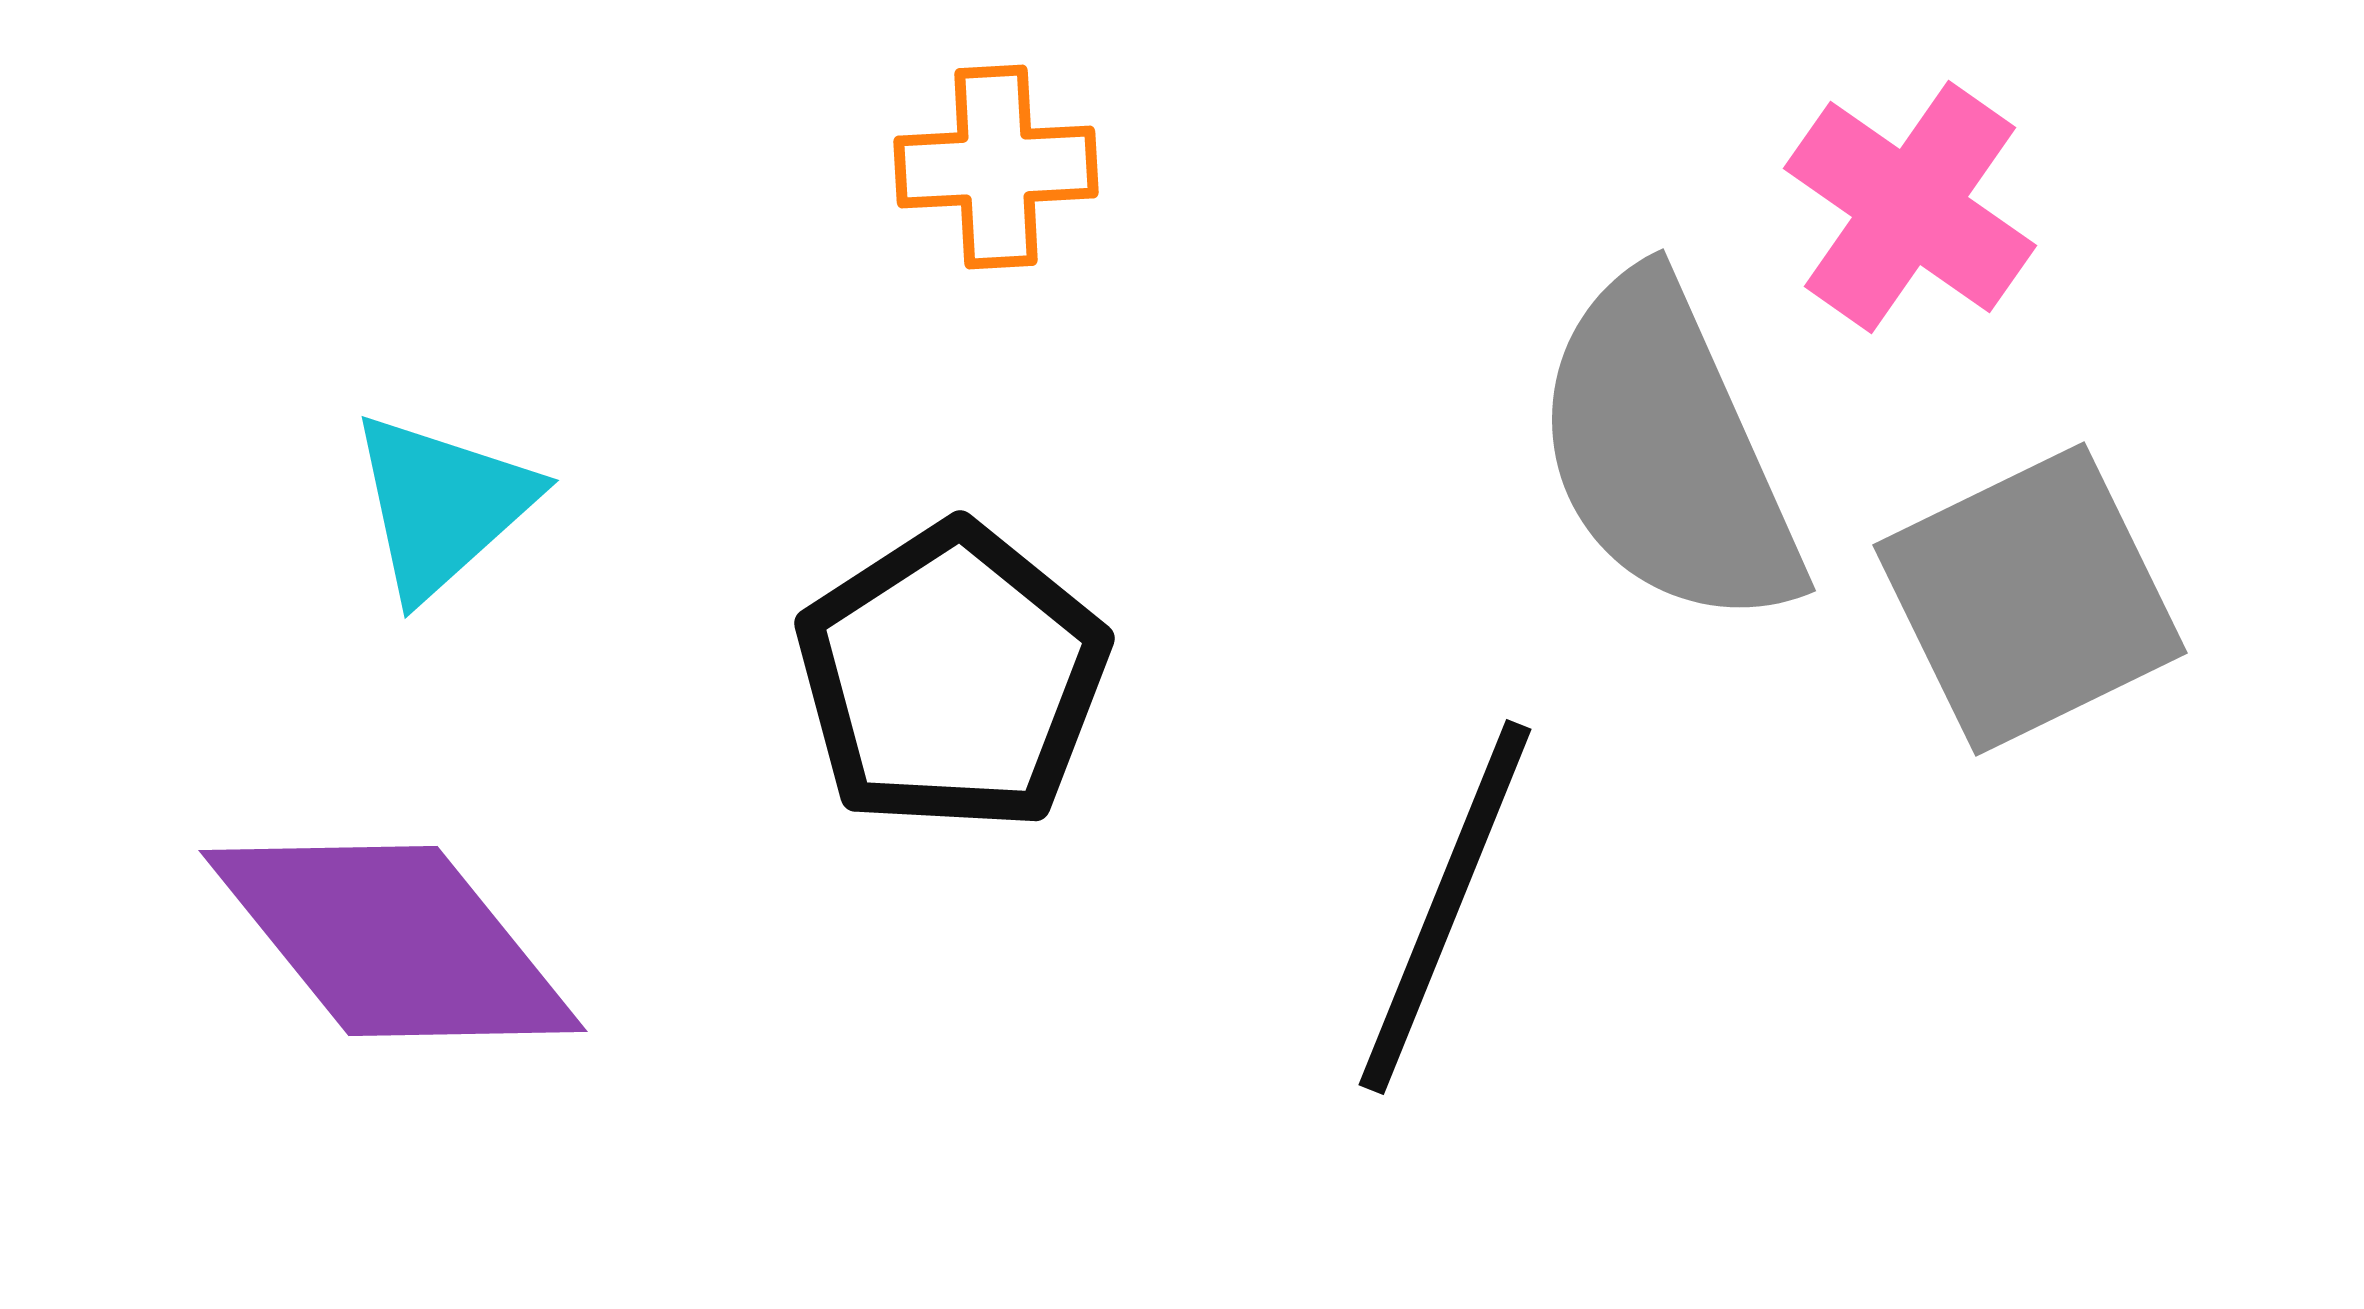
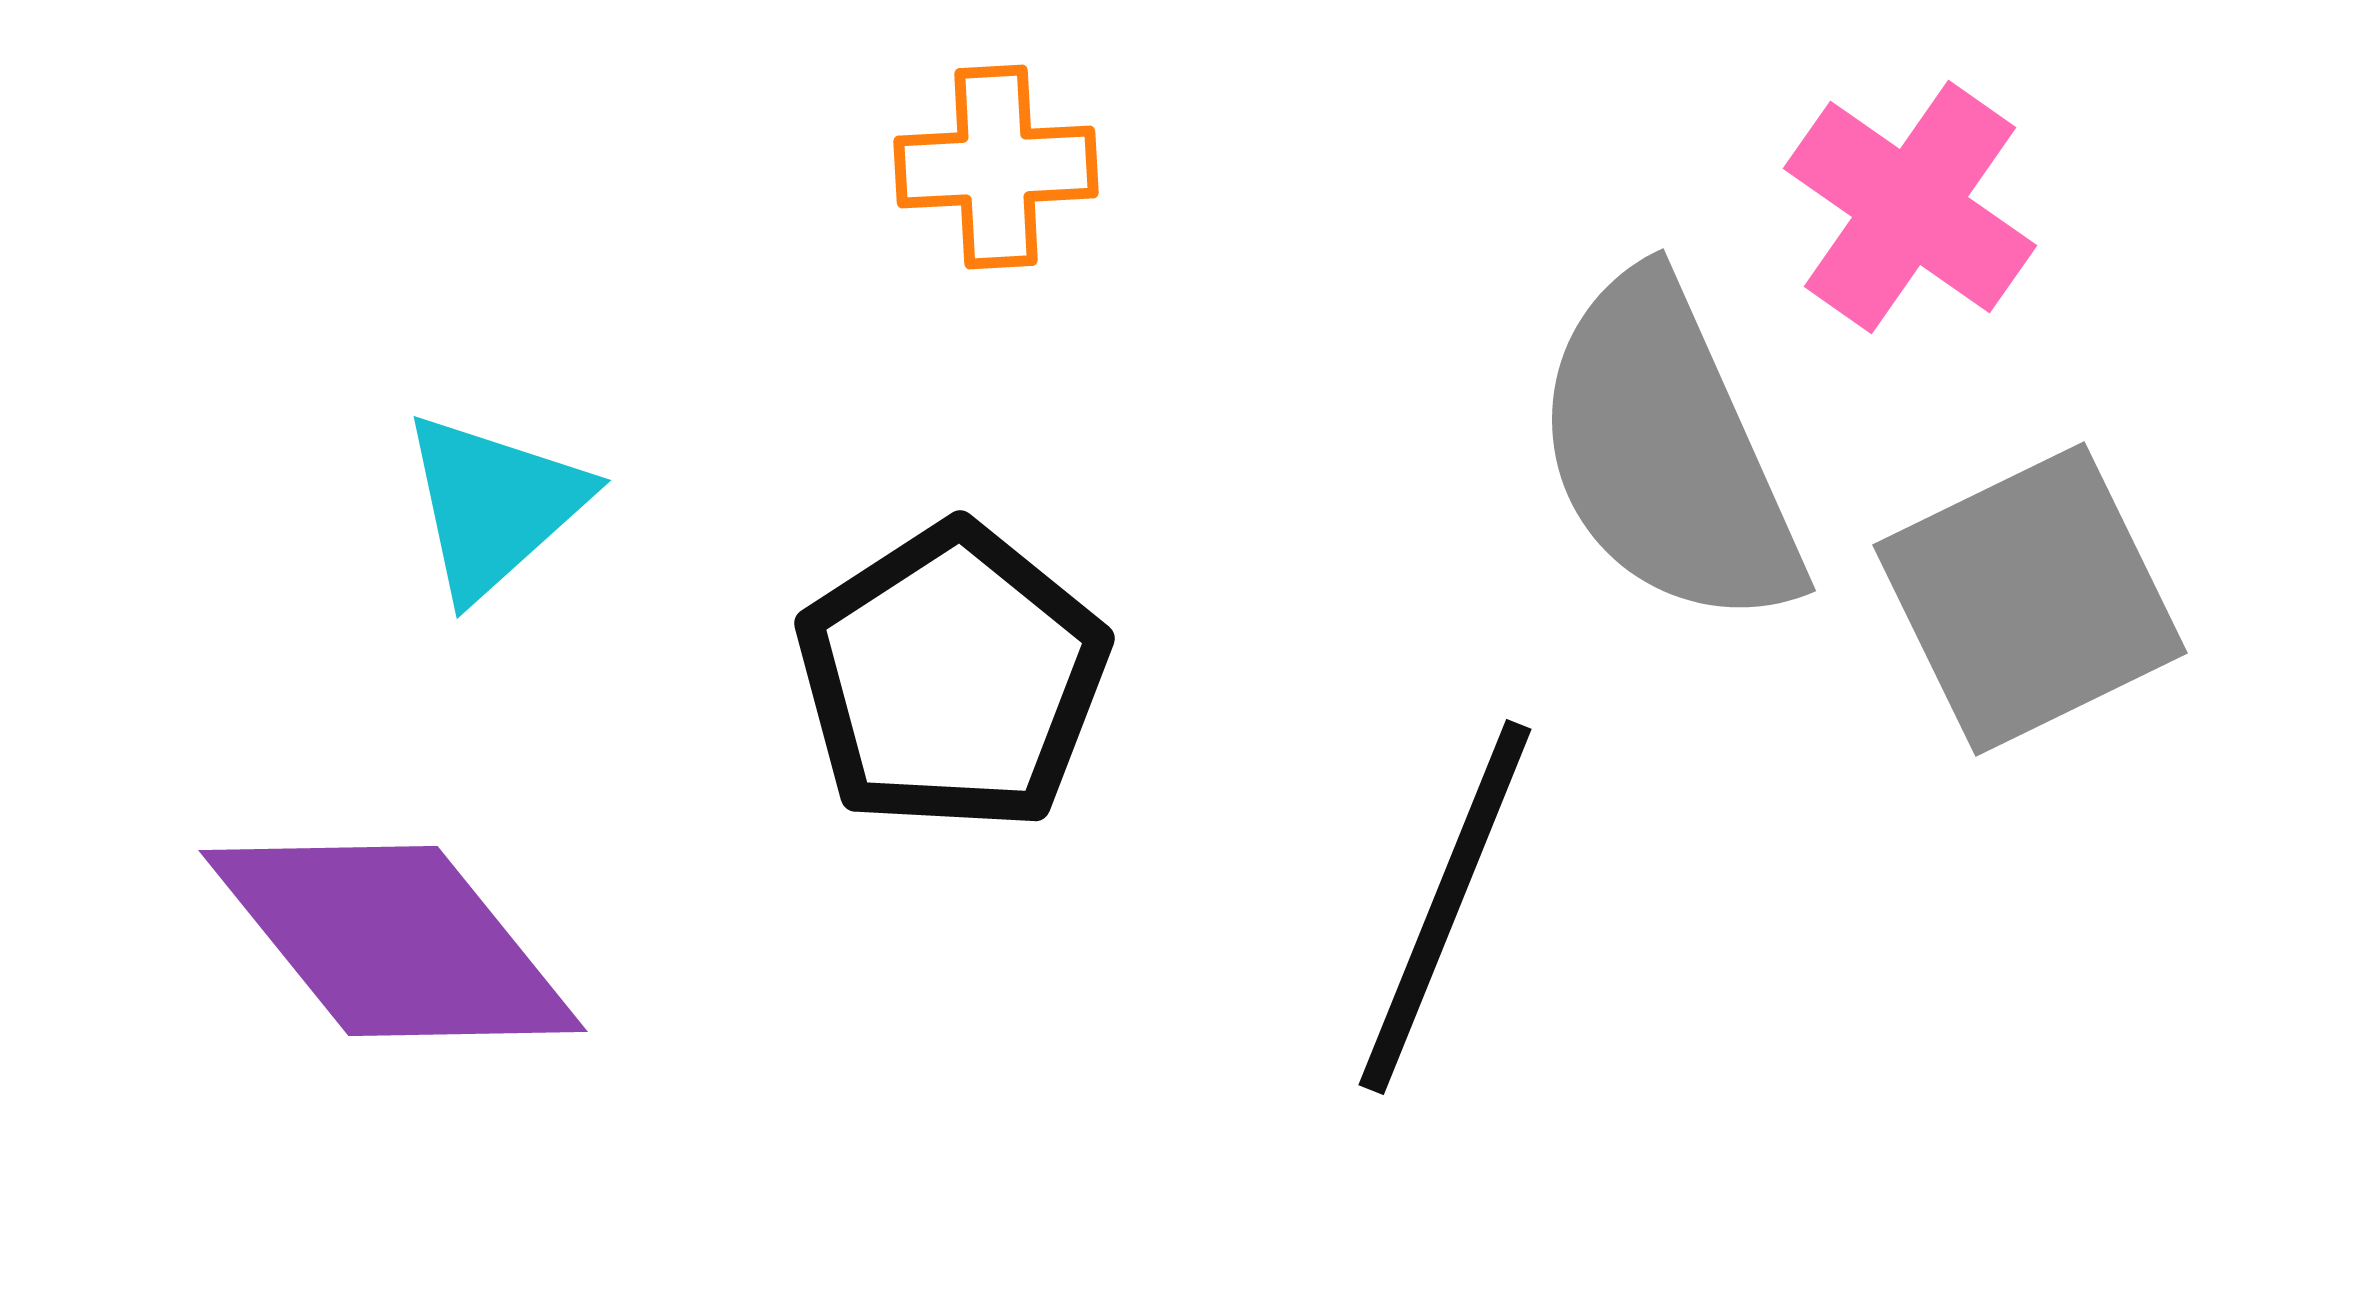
cyan triangle: moved 52 px right
